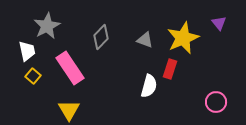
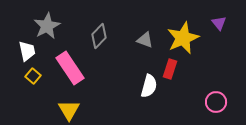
gray diamond: moved 2 px left, 1 px up
